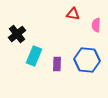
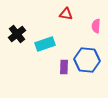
red triangle: moved 7 px left
pink semicircle: moved 1 px down
cyan rectangle: moved 11 px right, 12 px up; rotated 48 degrees clockwise
purple rectangle: moved 7 px right, 3 px down
